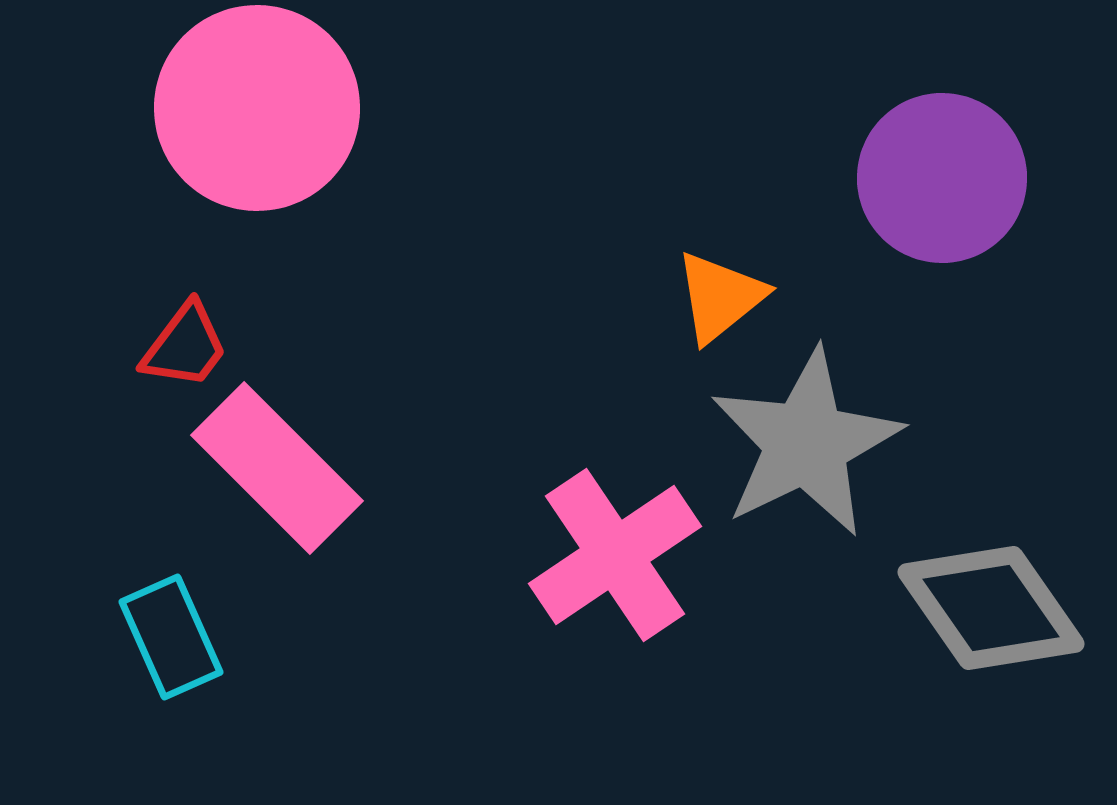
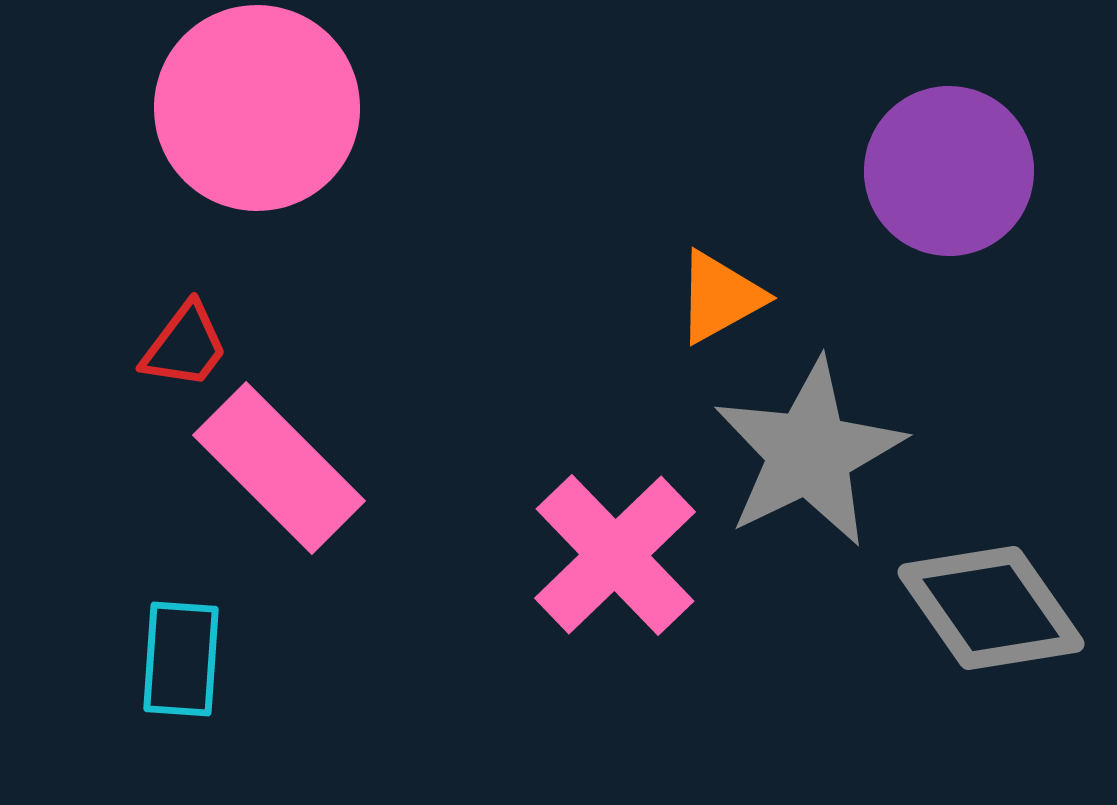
purple circle: moved 7 px right, 7 px up
orange triangle: rotated 10 degrees clockwise
gray star: moved 3 px right, 10 px down
pink rectangle: moved 2 px right
pink cross: rotated 10 degrees counterclockwise
cyan rectangle: moved 10 px right, 22 px down; rotated 28 degrees clockwise
